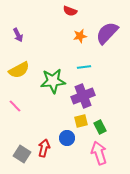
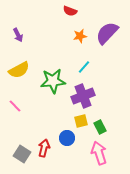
cyan line: rotated 40 degrees counterclockwise
